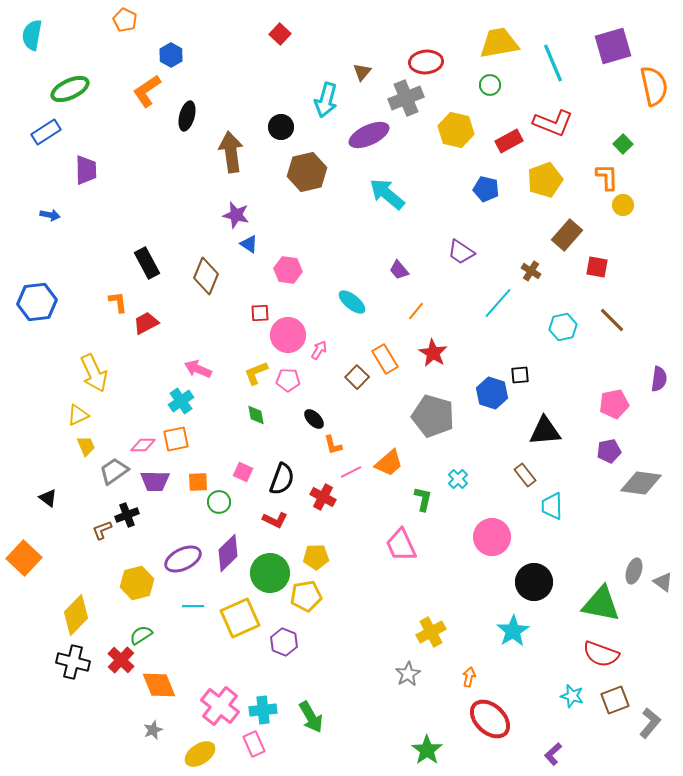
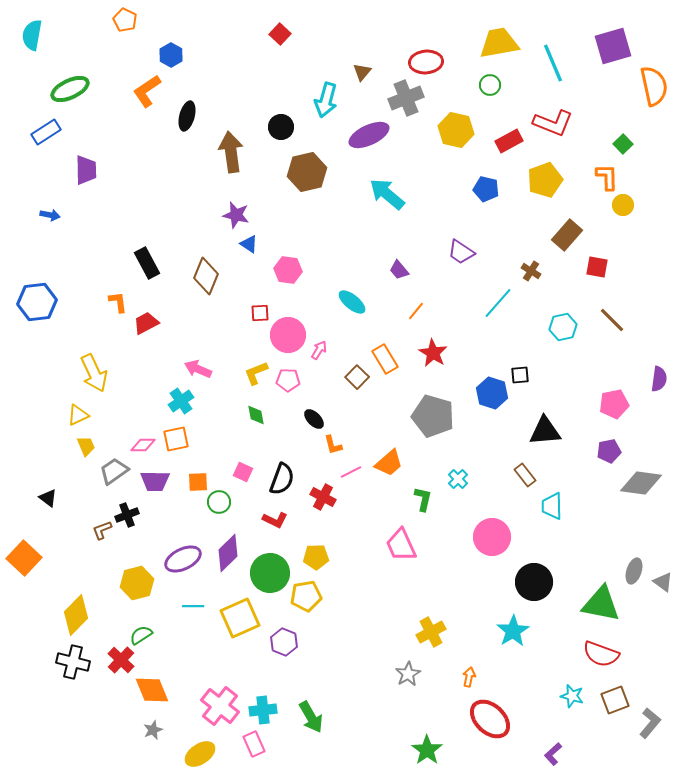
orange diamond at (159, 685): moved 7 px left, 5 px down
